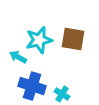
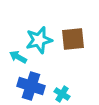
brown square: rotated 15 degrees counterclockwise
blue cross: moved 1 px left
